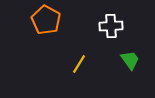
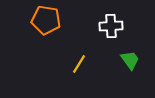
orange pentagon: rotated 20 degrees counterclockwise
